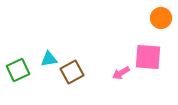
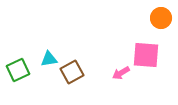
pink square: moved 2 px left, 2 px up
